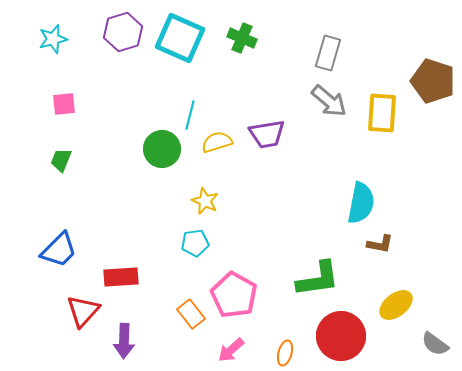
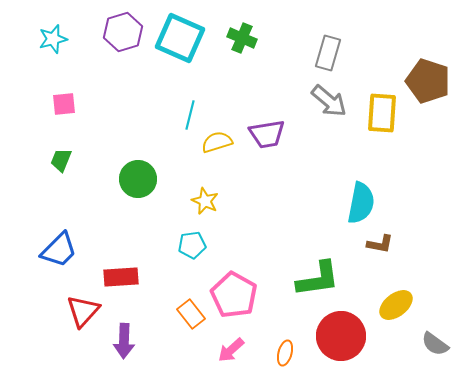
brown pentagon: moved 5 px left
green circle: moved 24 px left, 30 px down
cyan pentagon: moved 3 px left, 2 px down
